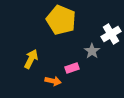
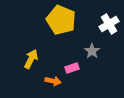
white cross: moved 2 px left, 10 px up
